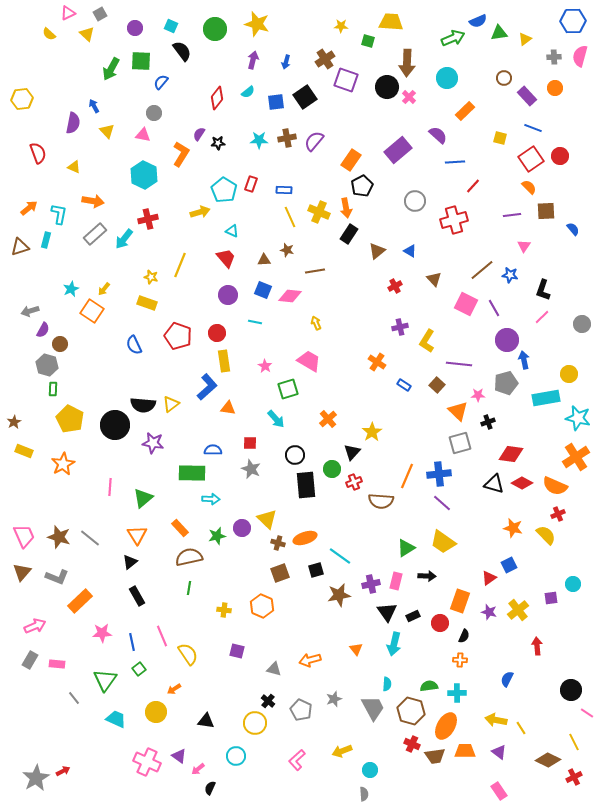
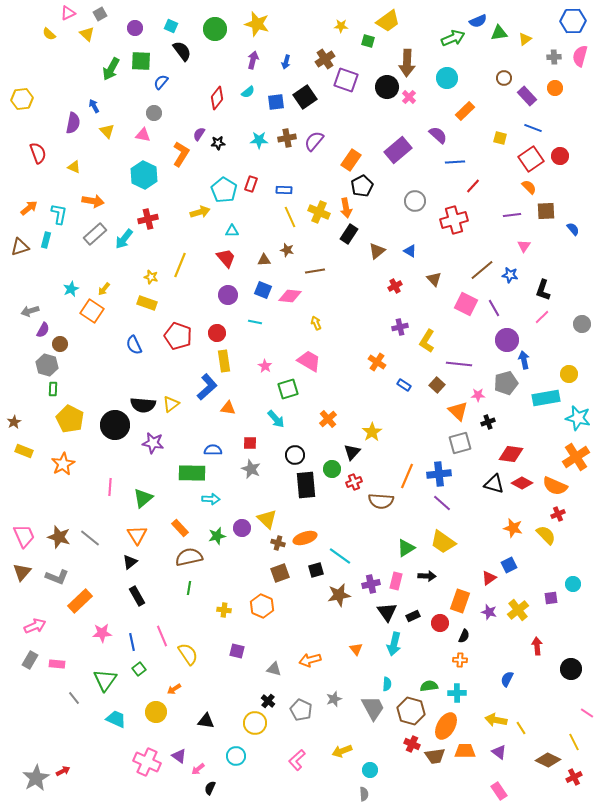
yellow trapezoid at (391, 22): moved 3 px left, 1 px up; rotated 140 degrees clockwise
cyan triangle at (232, 231): rotated 24 degrees counterclockwise
black circle at (571, 690): moved 21 px up
